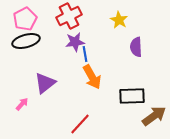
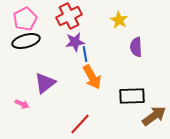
pink arrow: rotated 72 degrees clockwise
